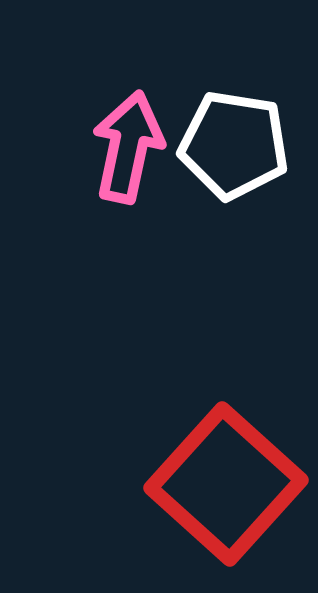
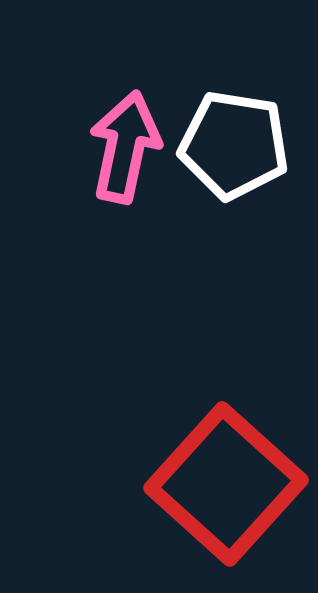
pink arrow: moved 3 px left
